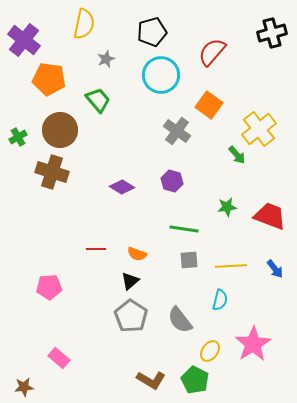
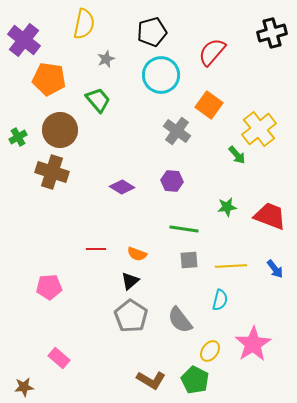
purple hexagon: rotated 10 degrees counterclockwise
